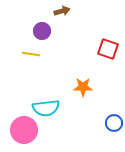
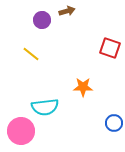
brown arrow: moved 5 px right
purple circle: moved 11 px up
red square: moved 2 px right, 1 px up
yellow line: rotated 30 degrees clockwise
cyan semicircle: moved 1 px left, 1 px up
pink circle: moved 3 px left, 1 px down
